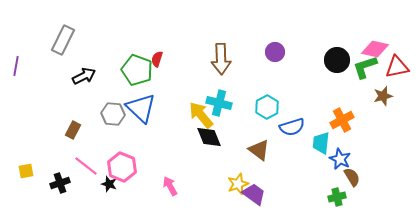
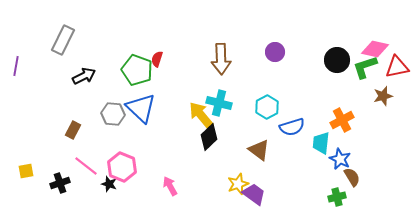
black diamond: rotated 68 degrees clockwise
